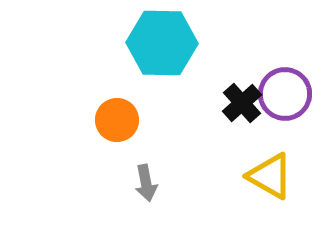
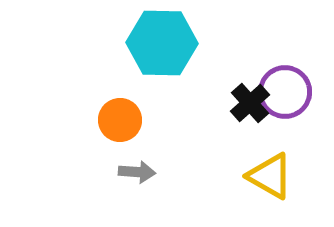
purple circle: moved 2 px up
black cross: moved 8 px right
orange circle: moved 3 px right
gray arrow: moved 9 px left, 11 px up; rotated 75 degrees counterclockwise
